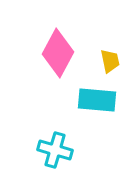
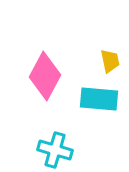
pink diamond: moved 13 px left, 23 px down
cyan rectangle: moved 2 px right, 1 px up
